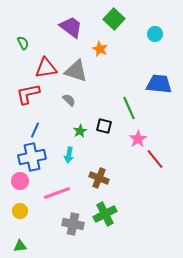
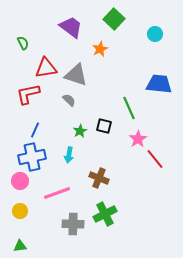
orange star: rotated 21 degrees clockwise
gray triangle: moved 4 px down
gray cross: rotated 10 degrees counterclockwise
